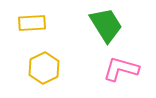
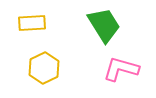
green trapezoid: moved 2 px left
